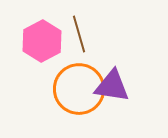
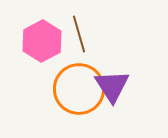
purple triangle: rotated 48 degrees clockwise
